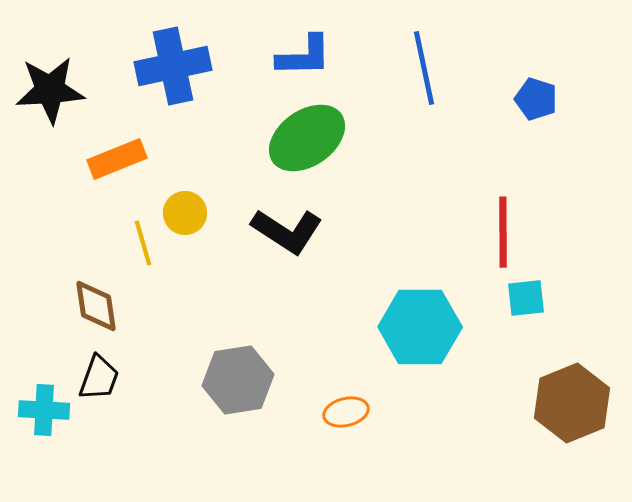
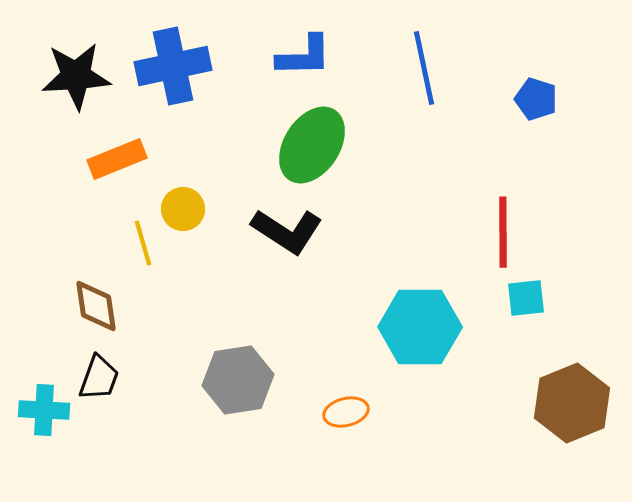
black star: moved 26 px right, 14 px up
green ellipse: moved 5 px right, 7 px down; rotated 22 degrees counterclockwise
yellow circle: moved 2 px left, 4 px up
